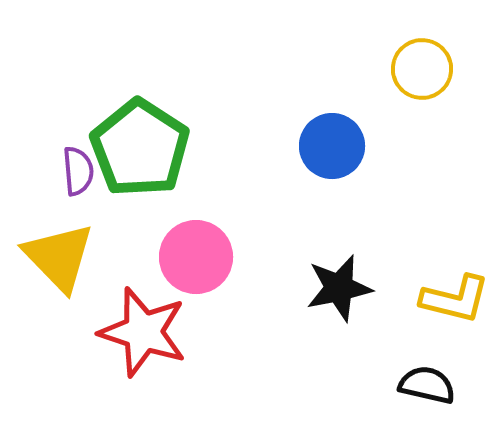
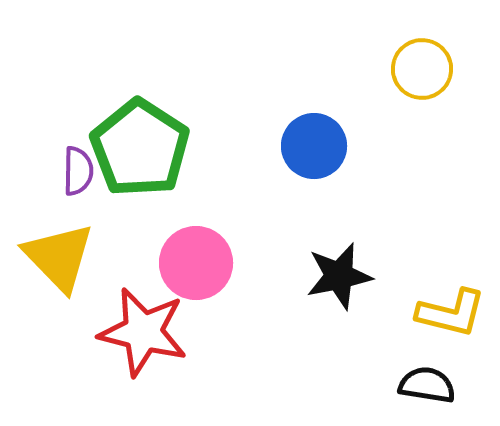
blue circle: moved 18 px left
purple semicircle: rotated 6 degrees clockwise
pink circle: moved 6 px down
black star: moved 12 px up
yellow L-shape: moved 4 px left, 14 px down
red star: rotated 4 degrees counterclockwise
black semicircle: rotated 4 degrees counterclockwise
